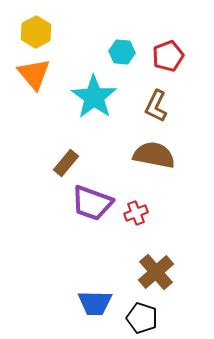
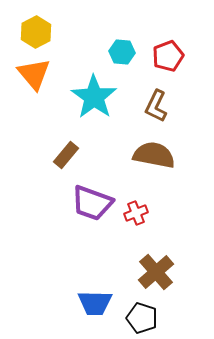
brown rectangle: moved 8 px up
